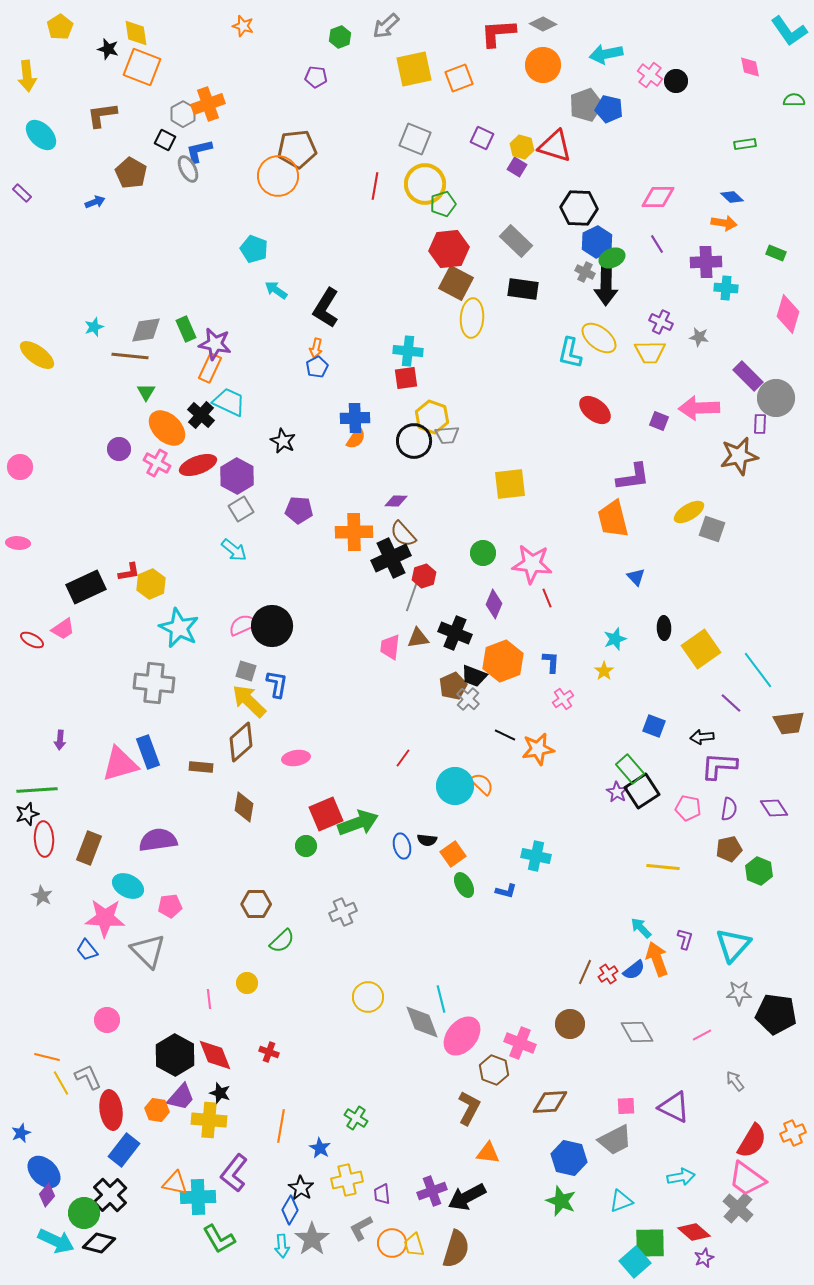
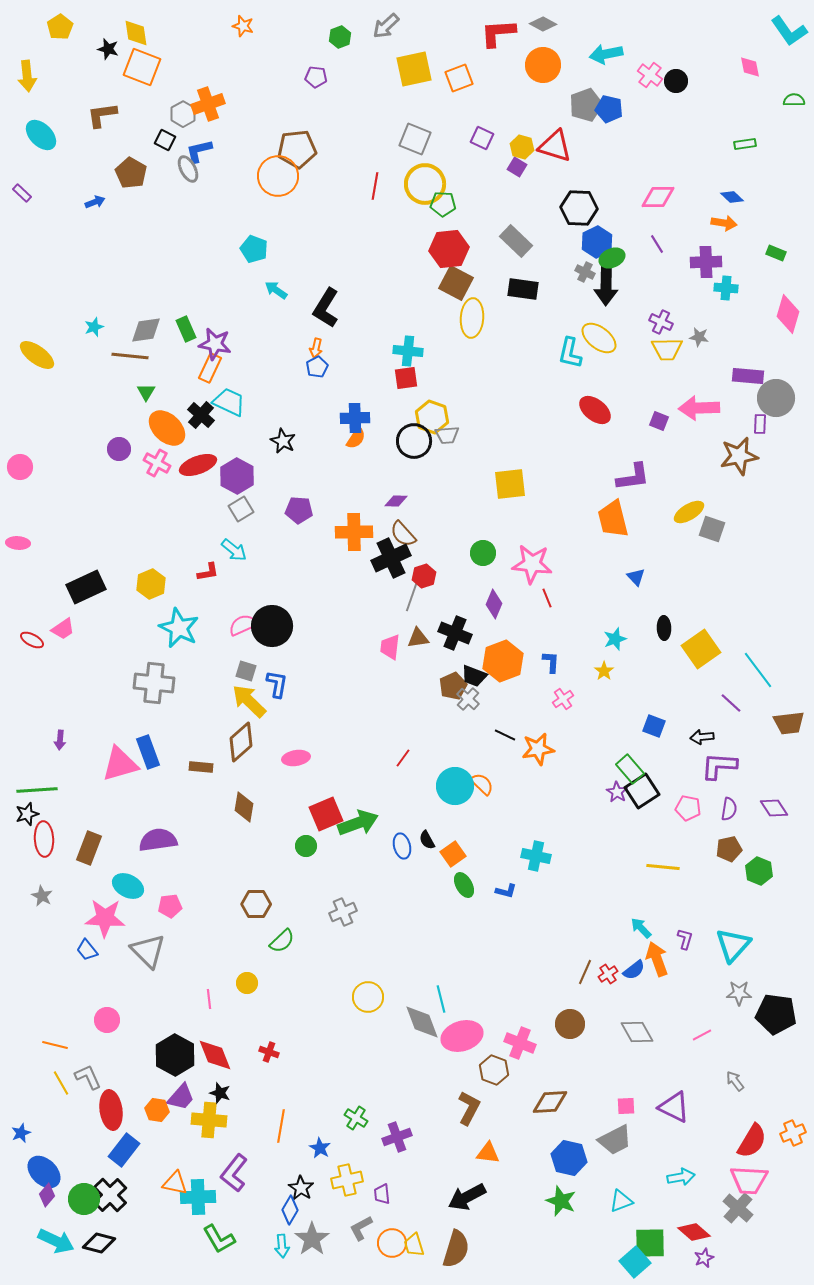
green pentagon at (443, 204): rotated 20 degrees clockwise
yellow trapezoid at (650, 352): moved 17 px right, 3 px up
purple rectangle at (748, 376): rotated 40 degrees counterclockwise
red L-shape at (129, 572): moved 79 px right
black semicircle at (427, 840): rotated 54 degrees clockwise
pink ellipse at (462, 1036): rotated 33 degrees clockwise
orange line at (47, 1057): moved 8 px right, 12 px up
pink trapezoid at (747, 1179): moved 2 px right, 1 px down; rotated 33 degrees counterclockwise
purple cross at (432, 1191): moved 35 px left, 54 px up
green circle at (84, 1213): moved 14 px up
